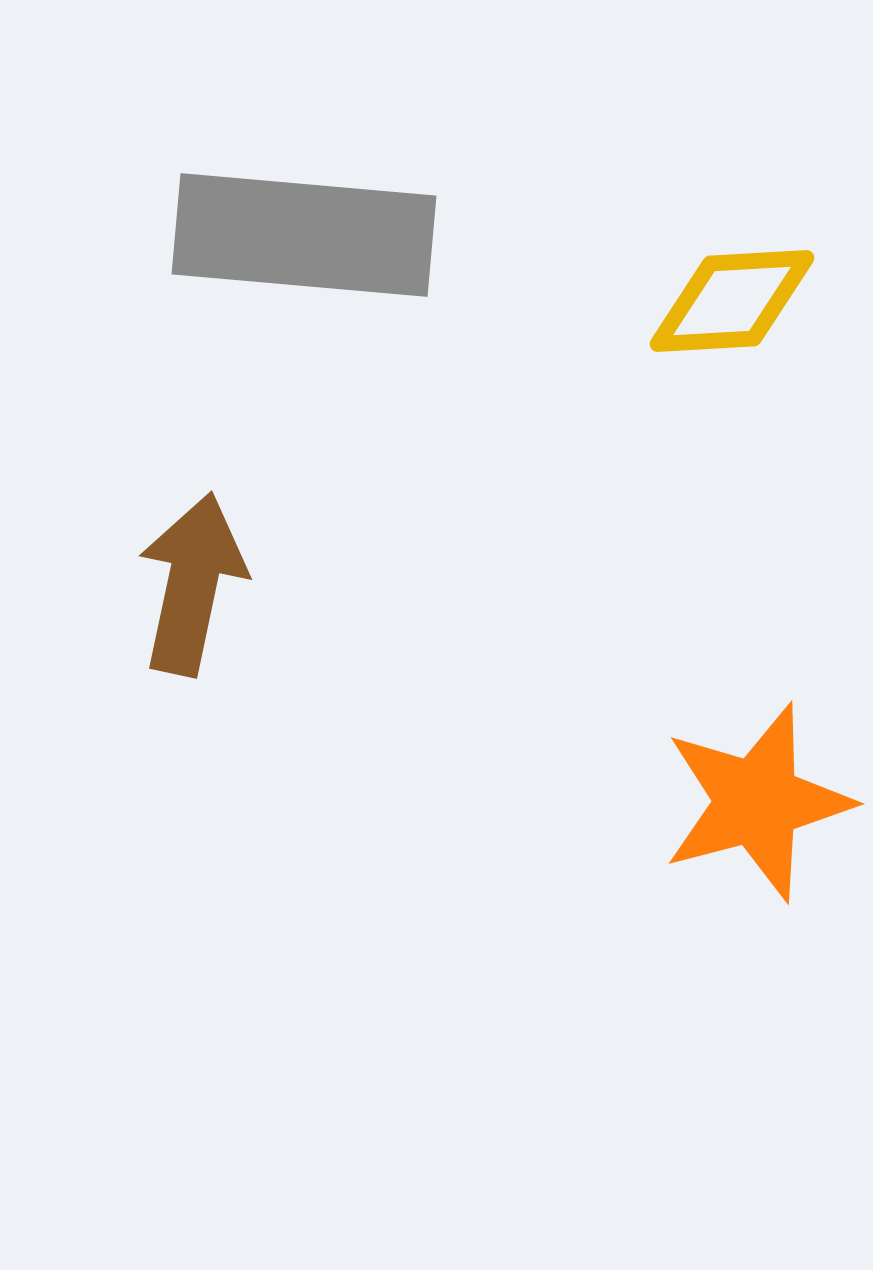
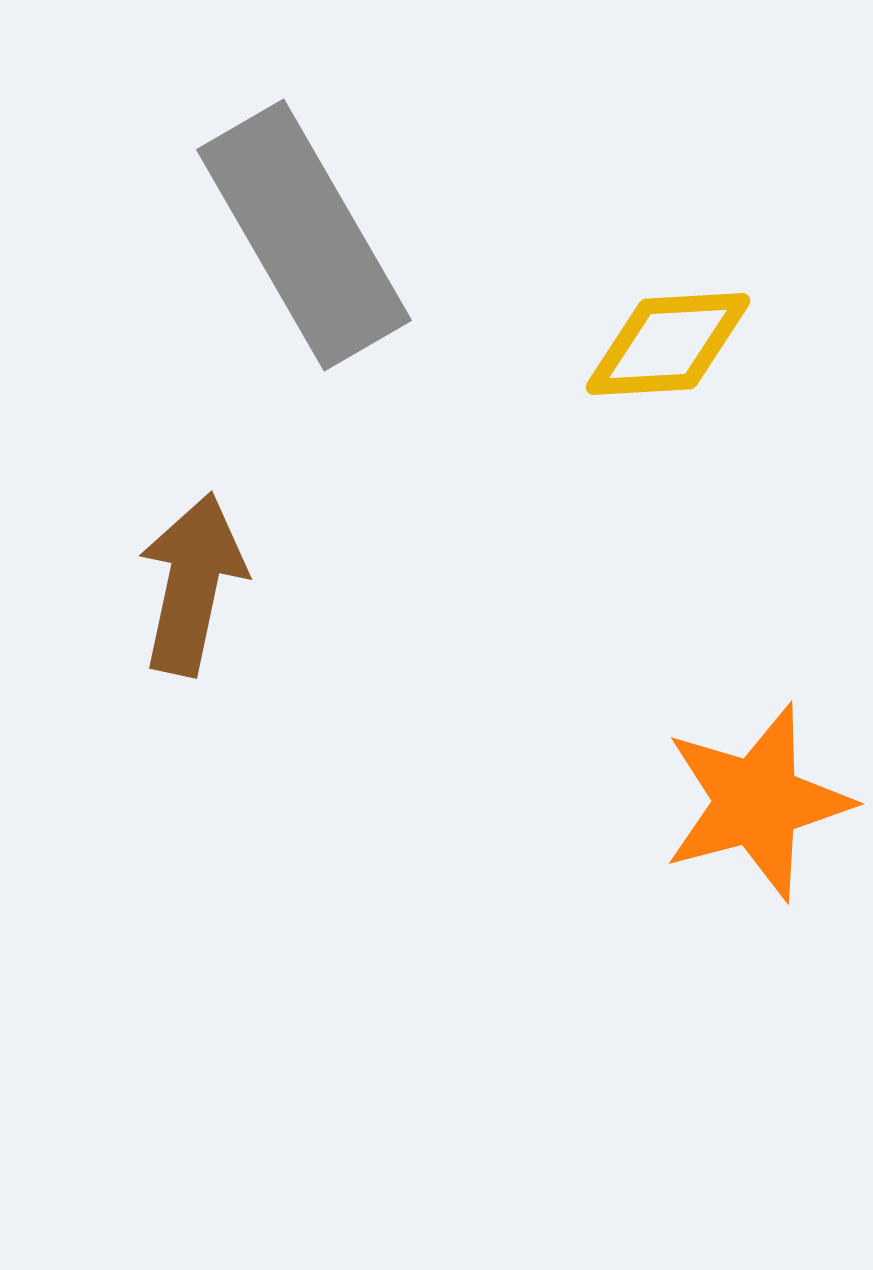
gray rectangle: rotated 55 degrees clockwise
yellow diamond: moved 64 px left, 43 px down
